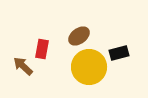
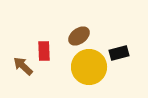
red rectangle: moved 2 px right, 2 px down; rotated 12 degrees counterclockwise
